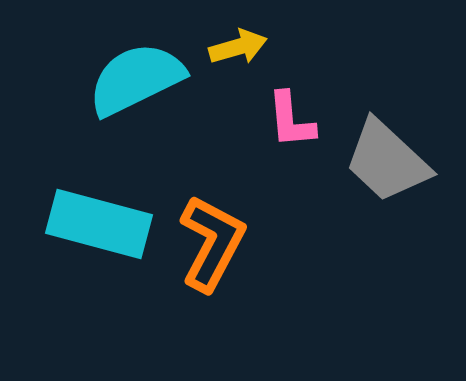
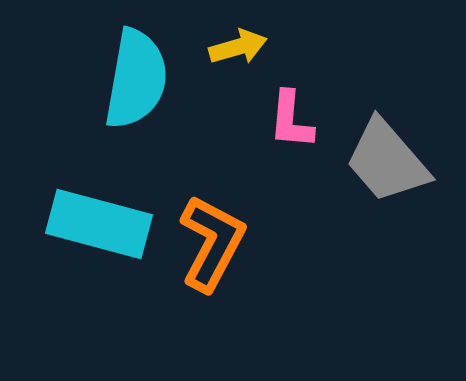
cyan semicircle: rotated 126 degrees clockwise
pink L-shape: rotated 10 degrees clockwise
gray trapezoid: rotated 6 degrees clockwise
